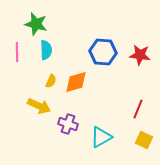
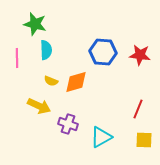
green star: moved 1 px left
pink line: moved 6 px down
yellow semicircle: rotated 88 degrees clockwise
yellow square: rotated 24 degrees counterclockwise
